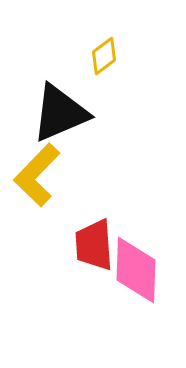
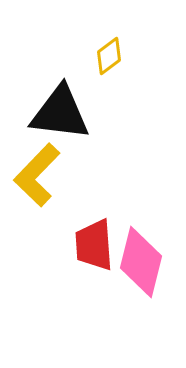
yellow diamond: moved 5 px right
black triangle: rotated 30 degrees clockwise
pink diamond: moved 5 px right, 8 px up; rotated 12 degrees clockwise
